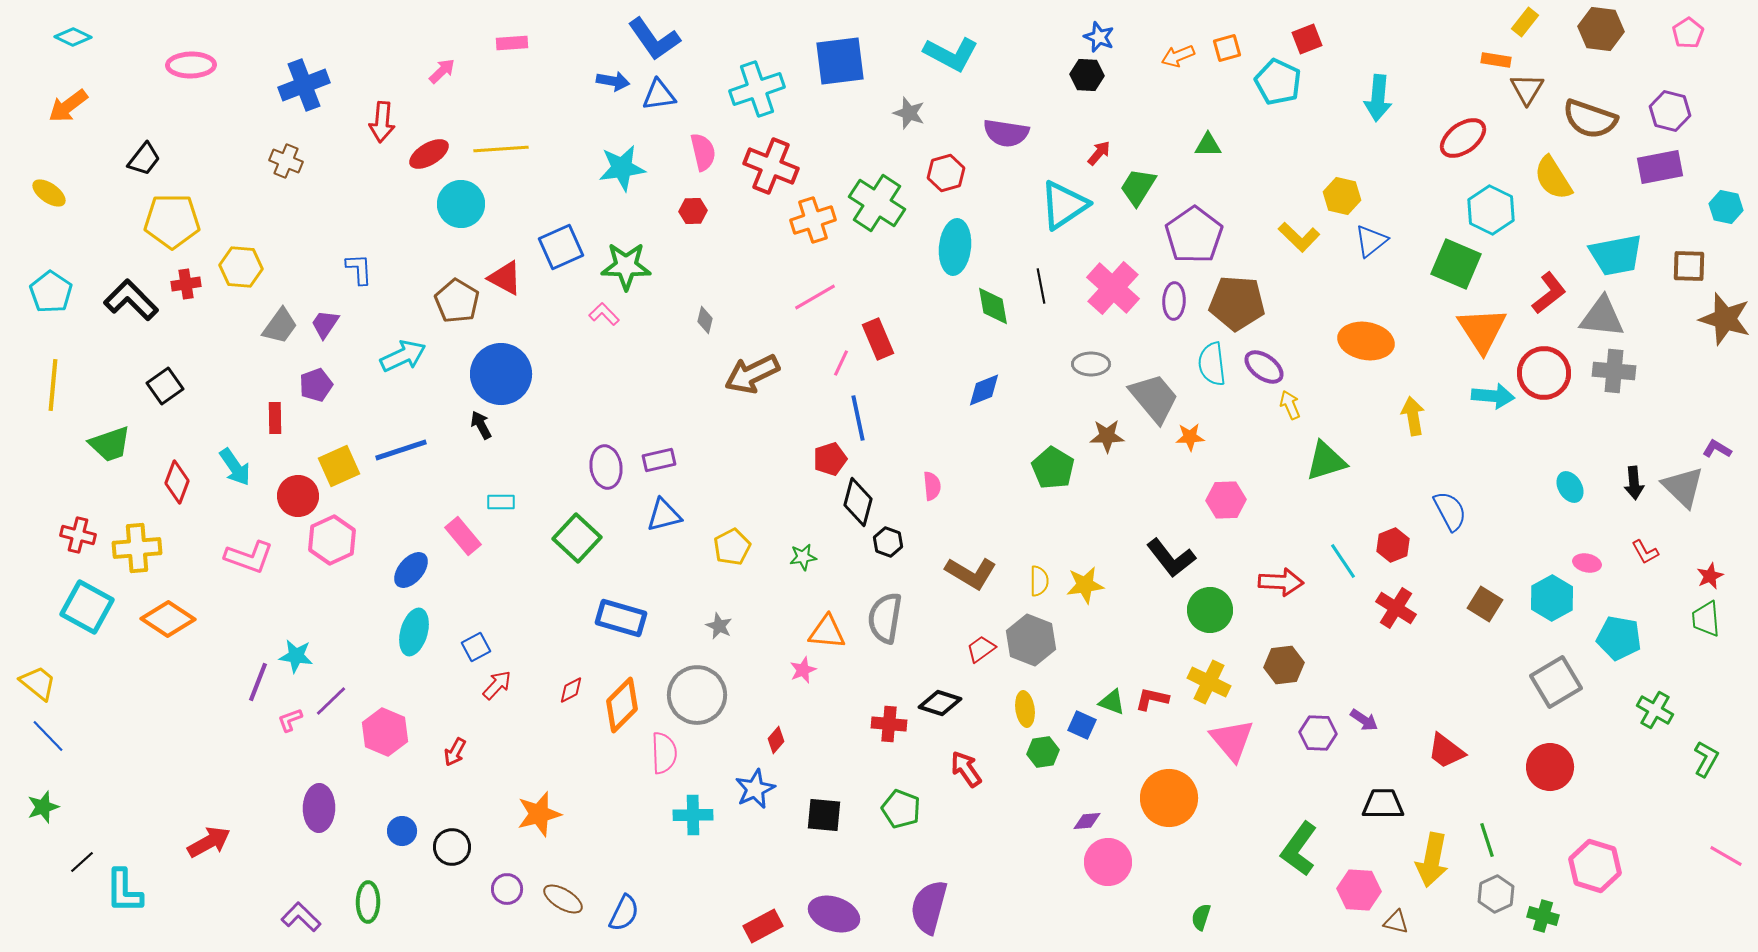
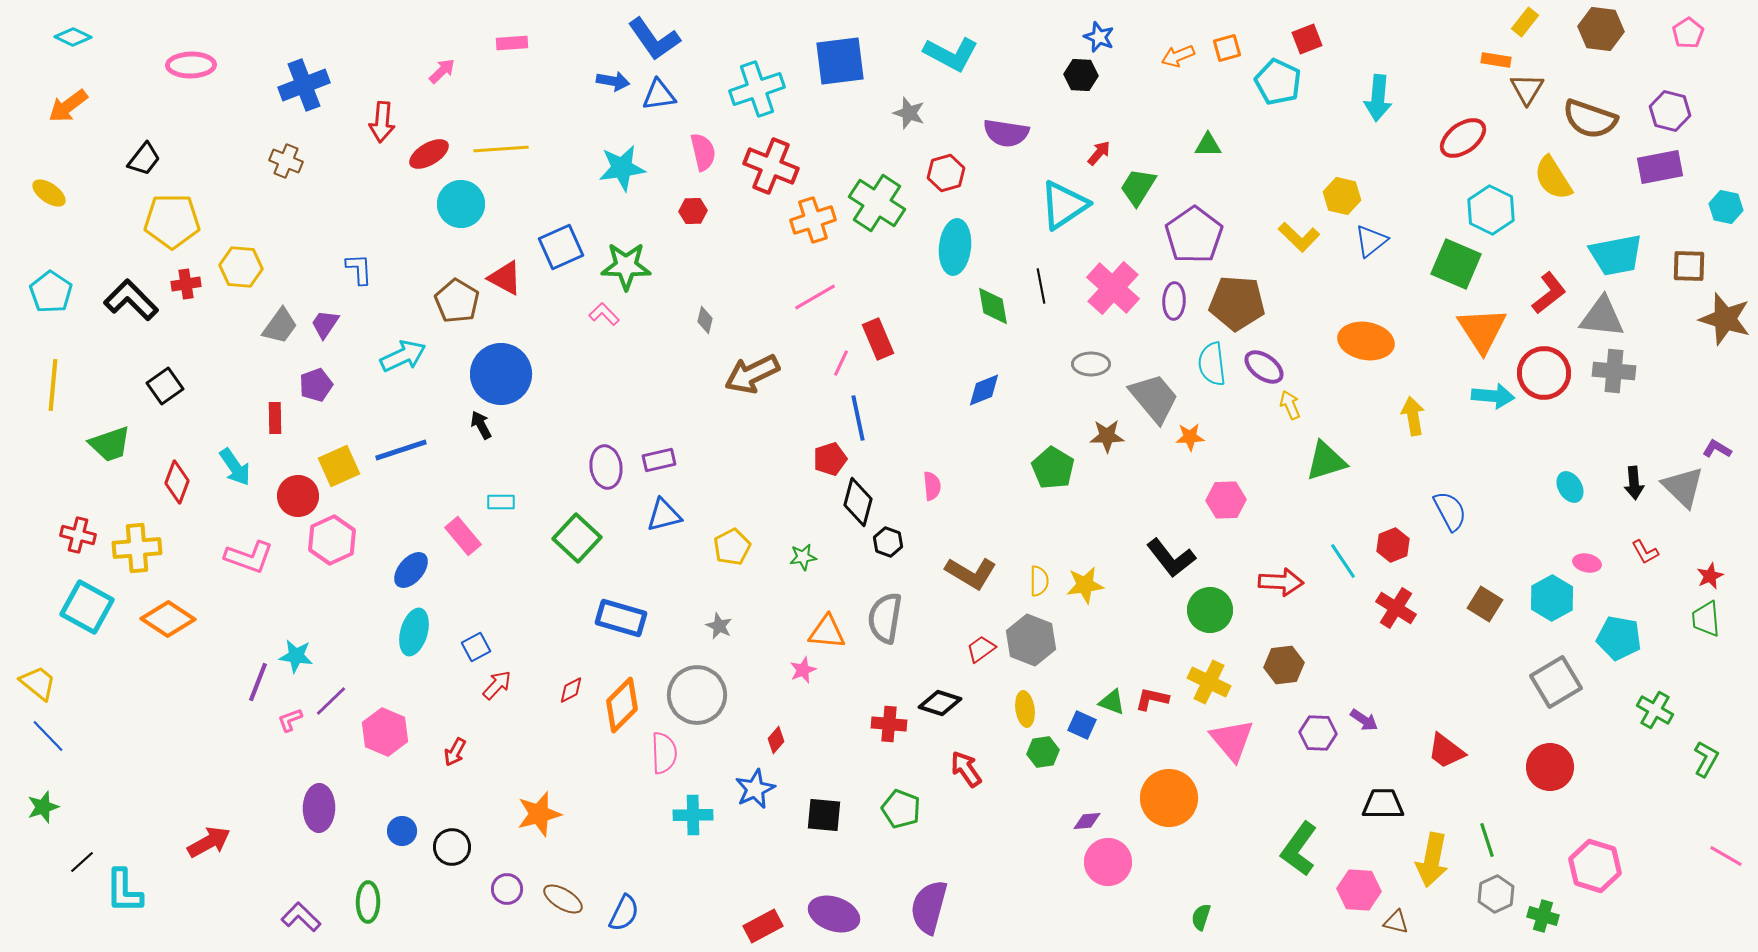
black hexagon at (1087, 75): moved 6 px left
